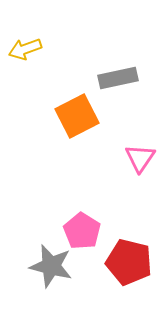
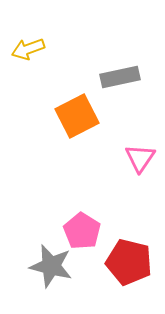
yellow arrow: moved 3 px right
gray rectangle: moved 2 px right, 1 px up
